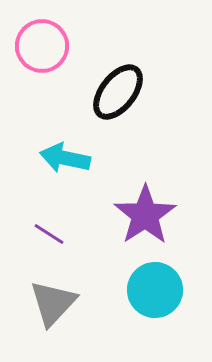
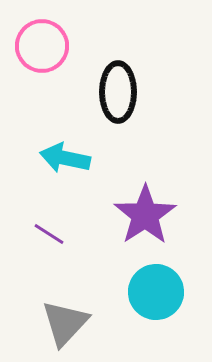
black ellipse: rotated 38 degrees counterclockwise
cyan circle: moved 1 px right, 2 px down
gray triangle: moved 12 px right, 20 px down
